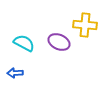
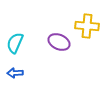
yellow cross: moved 2 px right, 1 px down
cyan semicircle: moved 9 px left; rotated 95 degrees counterclockwise
